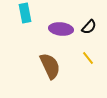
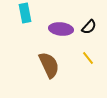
brown semicircle: moved 1 px left, 1 px up
